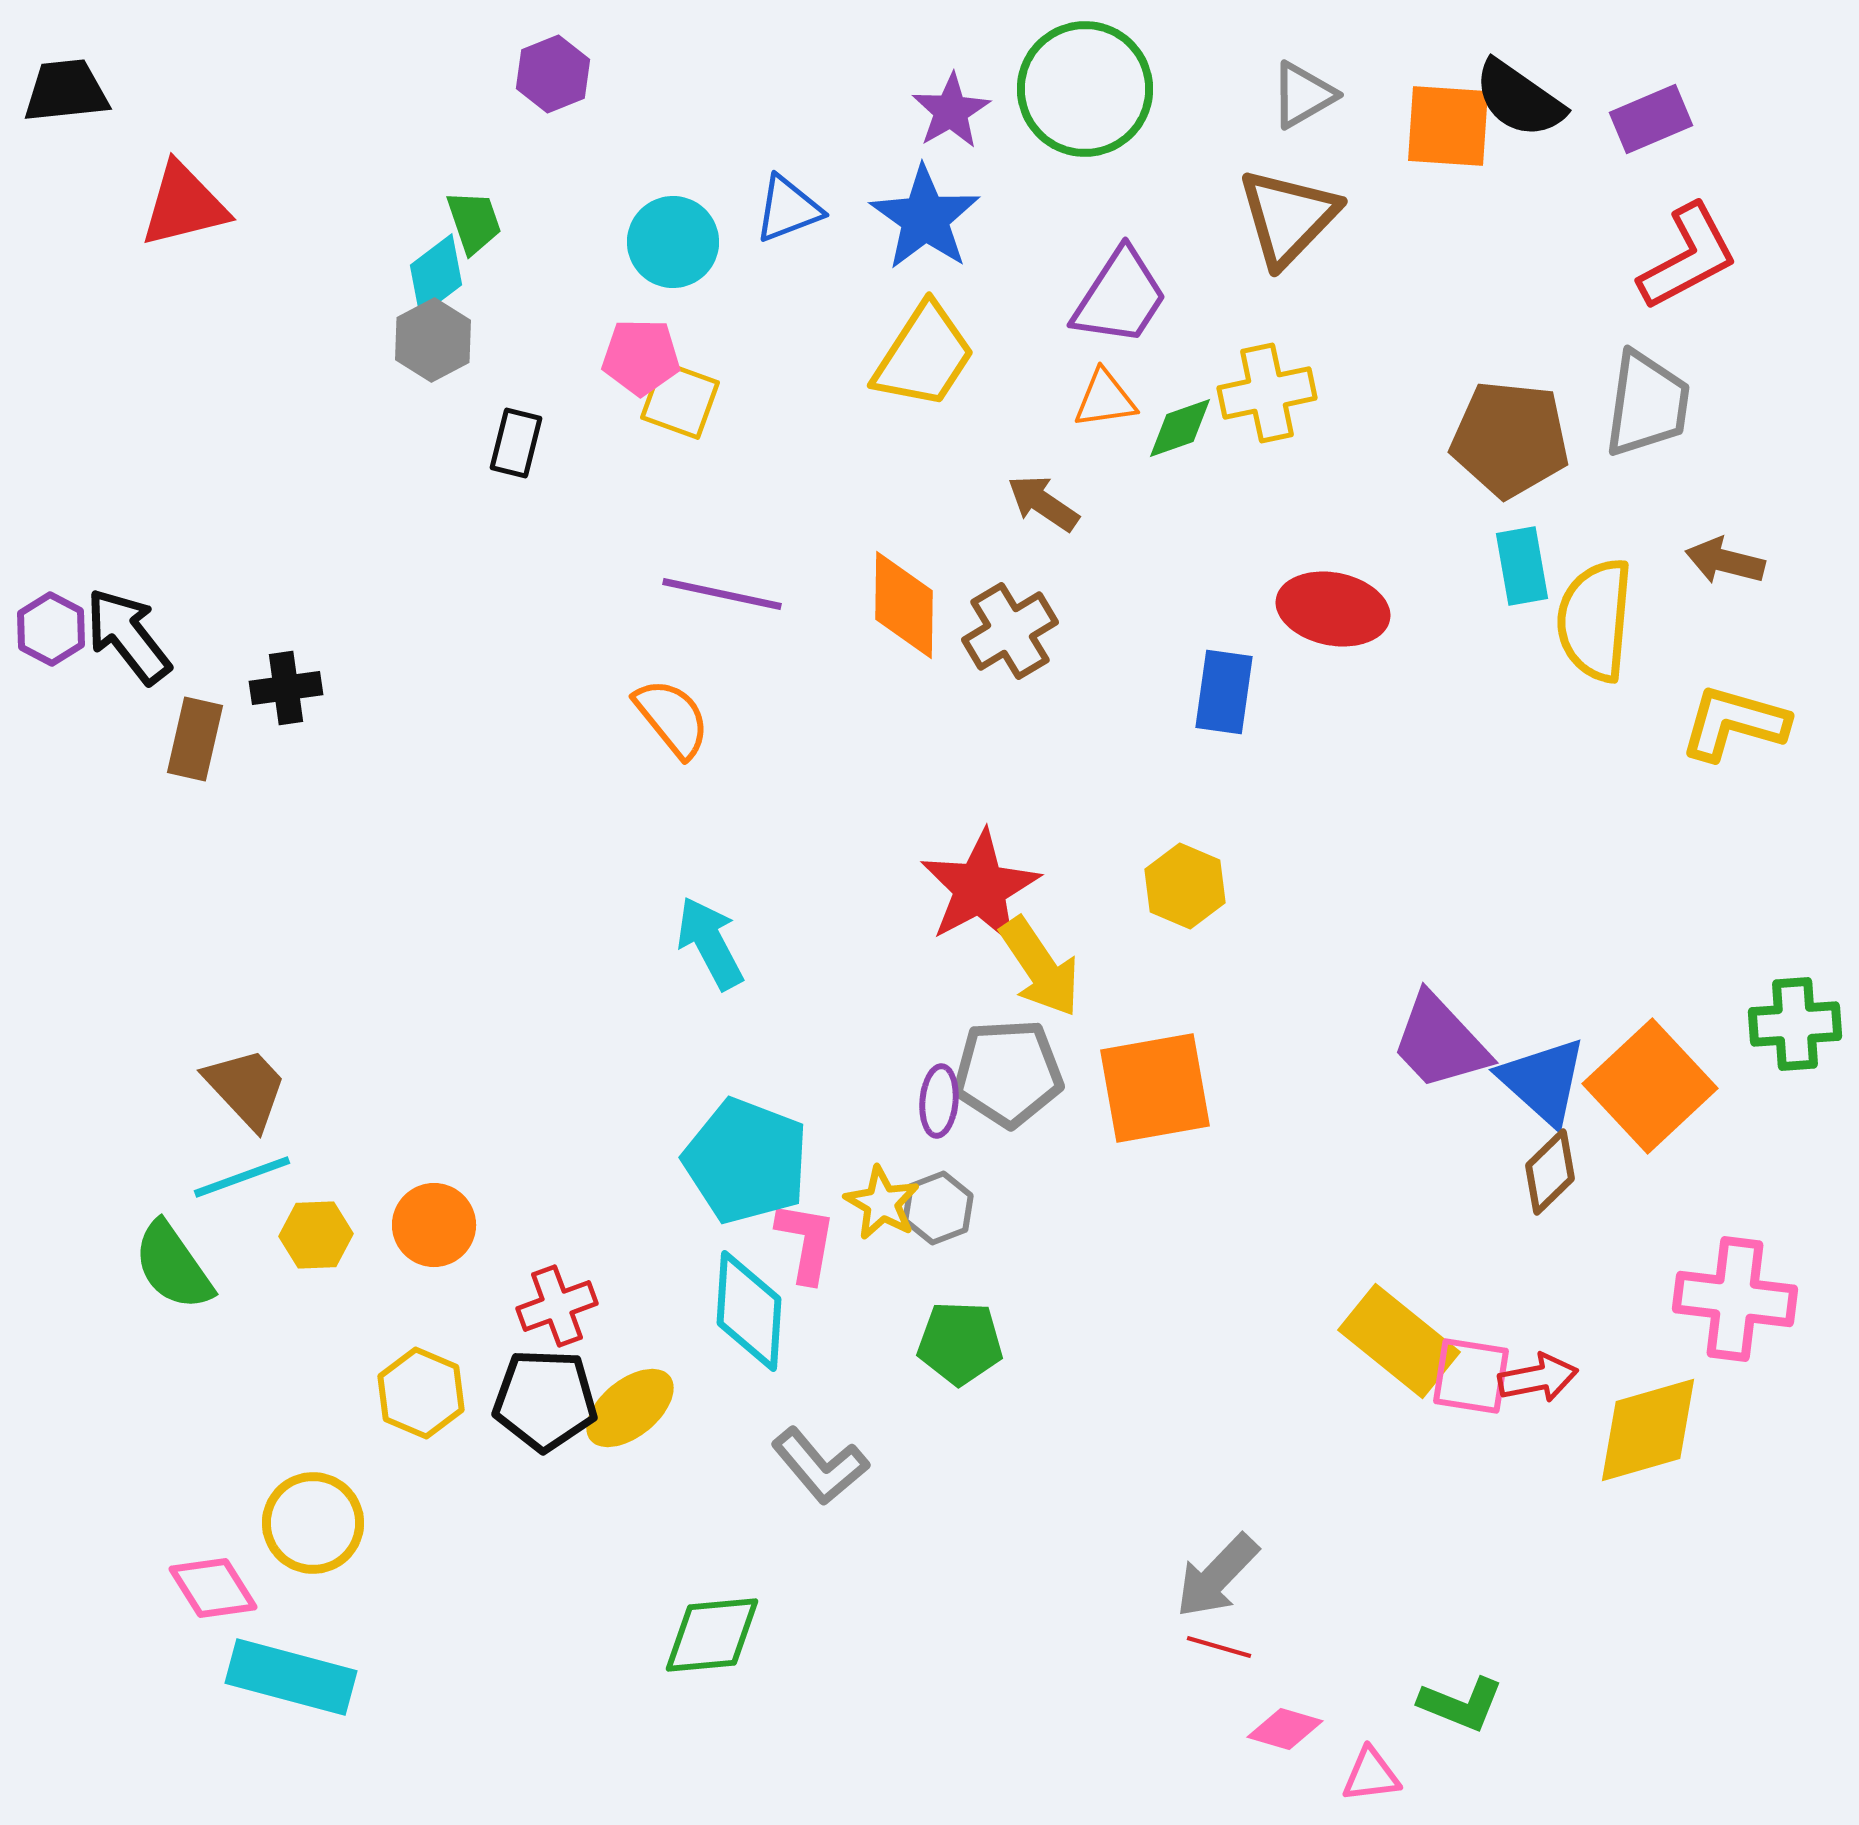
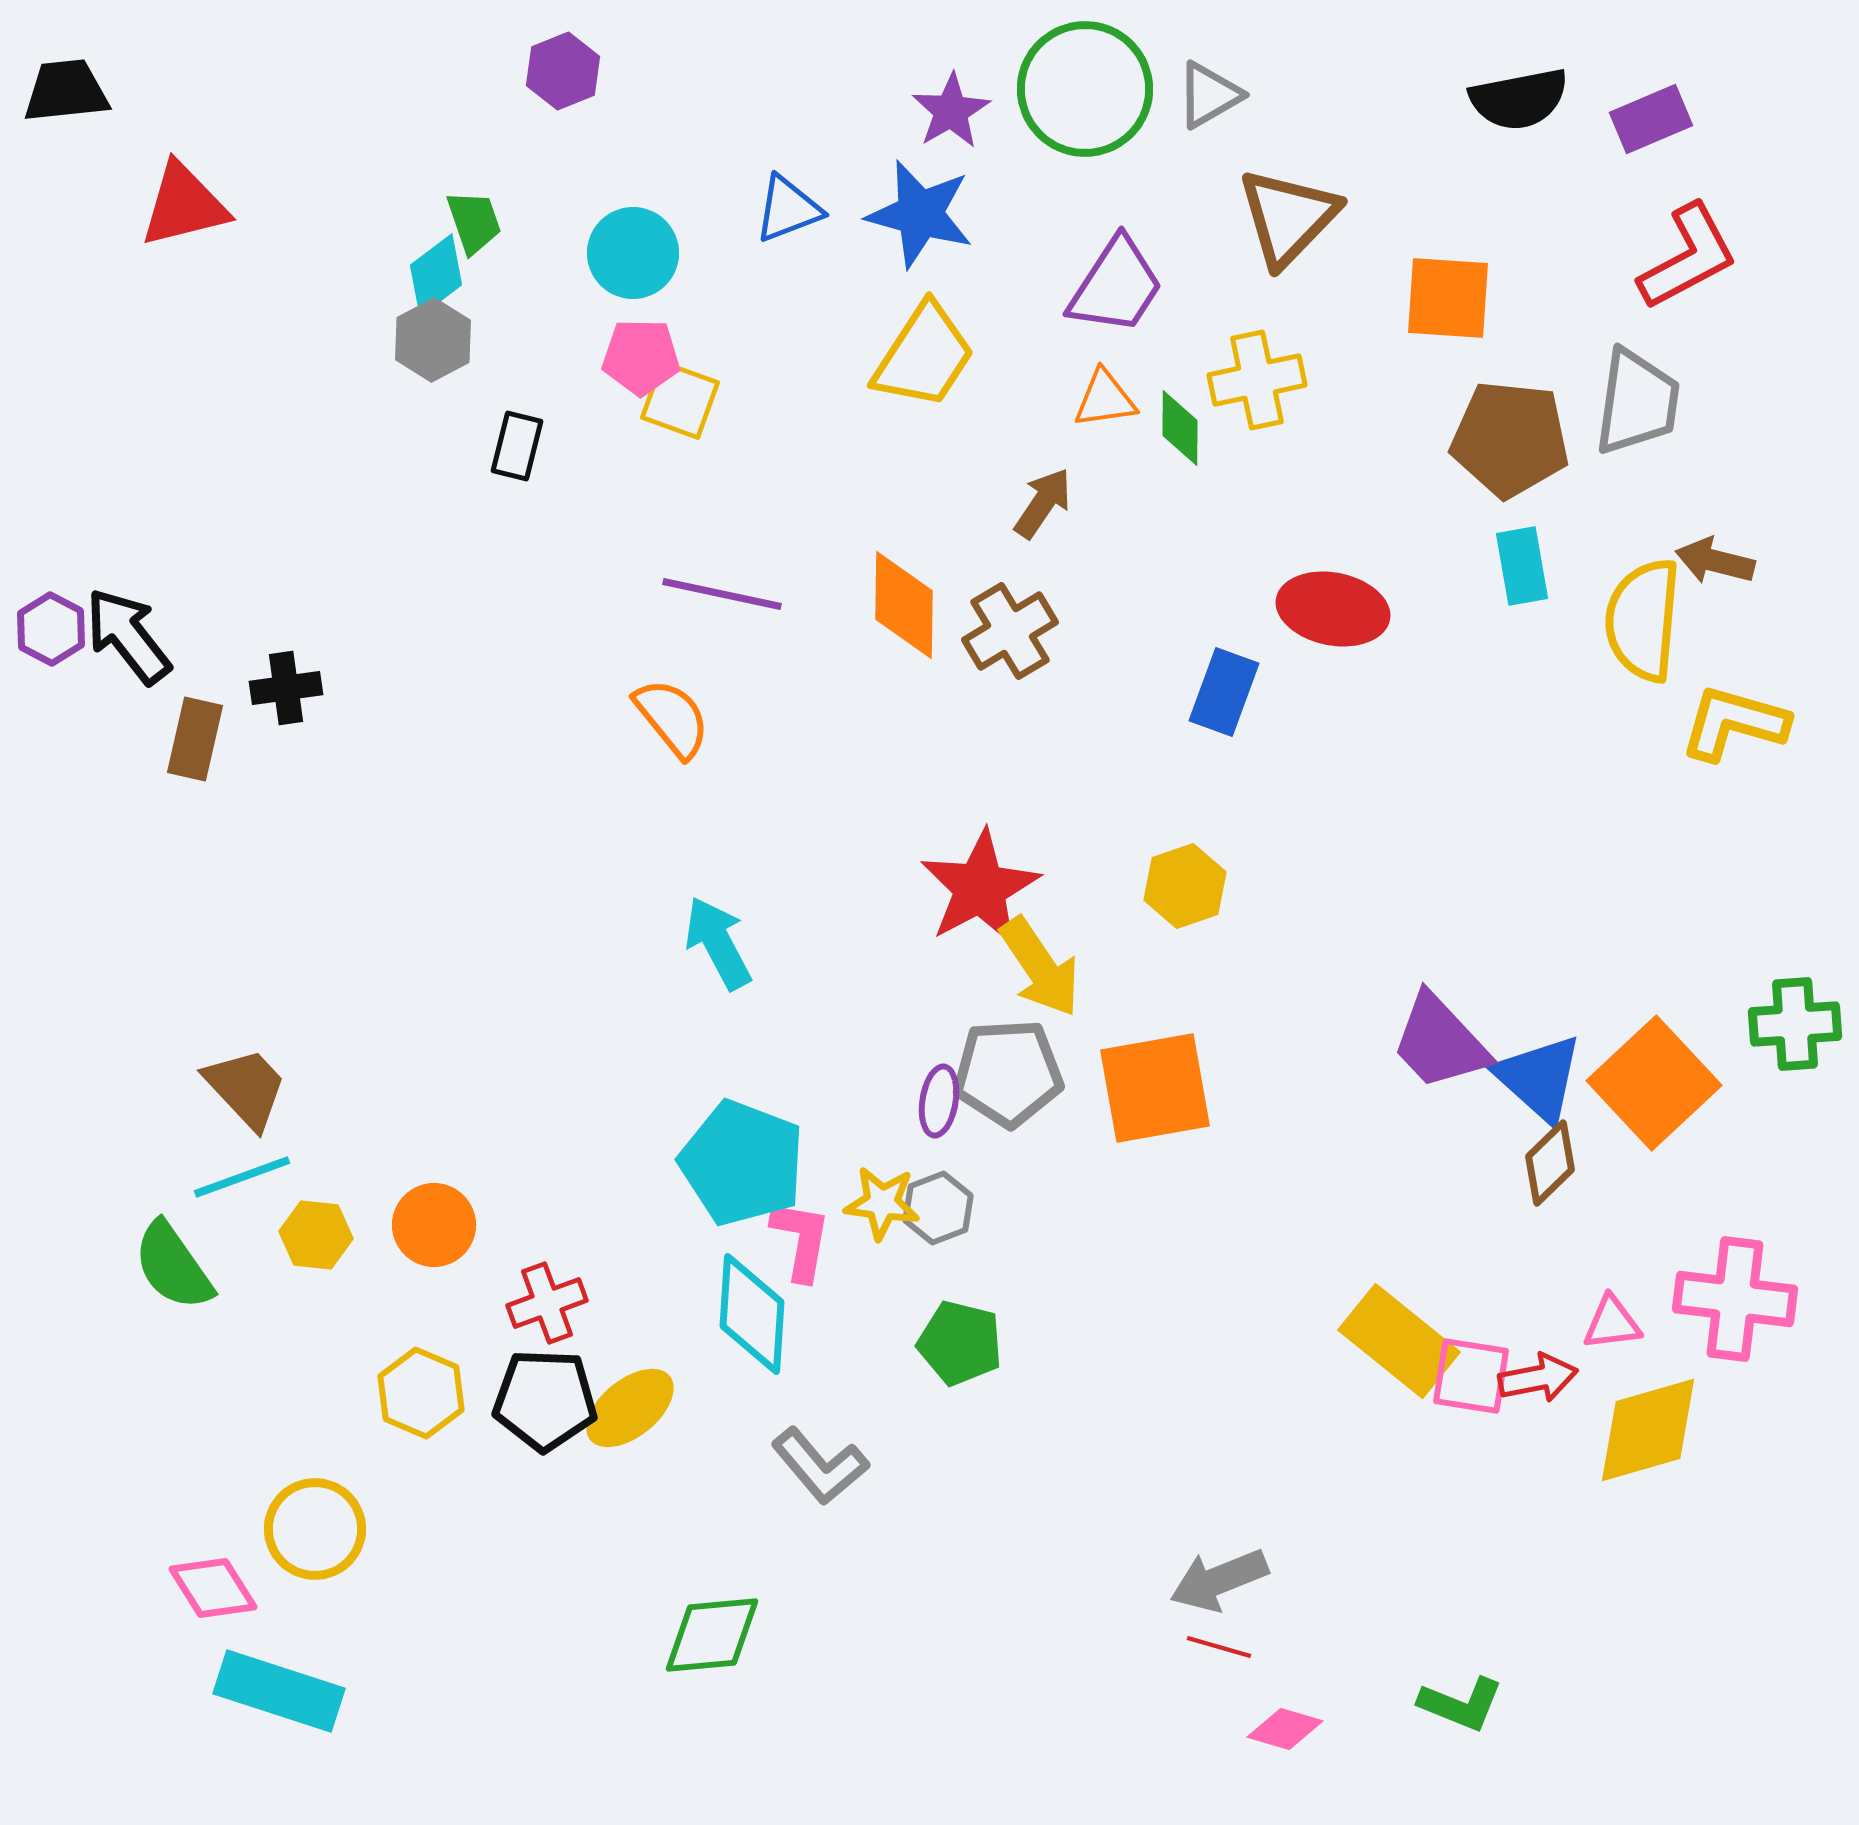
purple hexagon at (553, 74): moved 10 px right, 3 px up
gray triangle at (1303, 95): moved 94 px left
black semicircle at (1519, 99): rotated 46 degrees counterclockwise
orange square at (1448, 126): moved 172 px down
blue star at (925, 218): moved 5 px left, 4 px up; rotated 20 degrees counterclockwise
cyan circle at (673, 242): moved 40 px left, 11 px down
purple trapezoid at (1120, 297): moved 4 px left, 11 px up
yellow cross at (1267, 393): moved 10 px left, 13 px up
gray trapezoid at (1647, 404): moved 10 px left, 2 px up
green diamond at (1180, 428): rotated 70 degrees counterclockwise
black rectangle at (516, 443): moved 1 px right, 3 px down
brown arrow at (1043, 503): rotated 90 degrees clockwise
brown arrow at (1725, 561): moved 10 px left
yellow semicircle at (1595, 620): moved 48 px right
blue rectangle at (1224, 692): rotated 12 degrees clockwise
yellow hexagon at (1185, 886): rotated 18 degrees clockwise
cyan arrow at (710, 943): moved 8 px right
blue triangle at (1543, 1081): moved 4 px left, 3 px up
orange square at (1650, 1086): moved 4 px right, 3 px up
purple ellipse at (939, 1101): rotated 4 degrees clockwise
cyan pentagon at (746, 1161): moved 4 px left, 2 px down
brown diamond at (1550, 1172): moved 9 px up
yellow star at (882, 1203): rotated 22 degrees counterclockwise
yellow hexagon at (316, 1235): rotated 8 degrees clockwise
pink L-shape at (806, 1242): moved 5 px left, 2 px up
red cross at (557, 1306): moved 10 px left, 3 px up
cyan diamond at (749, 1311): moved 3 px right, 3 px down
green pentagon at (960, 1343): rotated 12 degrees clockwise
yellow circle at (313, 1523): moved 2 px right, 6 px down
gray arrow at (1217, 1576): moved 2 px right, 4 px down; rotated 24 degrees clockwise
cyan rectangle at (291, 1677): moved 12 px left, 14 px down; rotated 3 degrees clockwise
pink triangle at (1371, 1775): moved 241 px right, 452 px up
